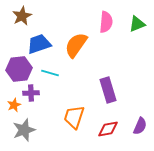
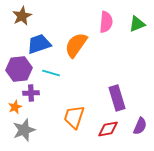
cyan line: moved 1 px right
purple rectangle: moved 9 px right, 8 px down
orange star: moved 1 px right, 2 px down
